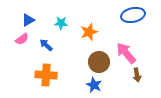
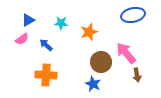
brown circle: moved 2 px right
blue star: moved 1 px left, 1 px up
